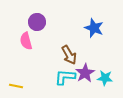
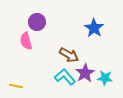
blue star: rotated 12 degrees clockwise
brown arrow: rotated 30 degrees counterclockwise
cyan L-shape: rotated 45 degrees clockwise
